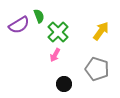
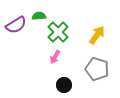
green semicircle: rotated 72 degrees counterclockwise
purple semicircle: moved 3 px left
yellow arrow: moved 4 px left, 4 px down
pink arrow: moved 2 px down
black circle: moved 1 px down
